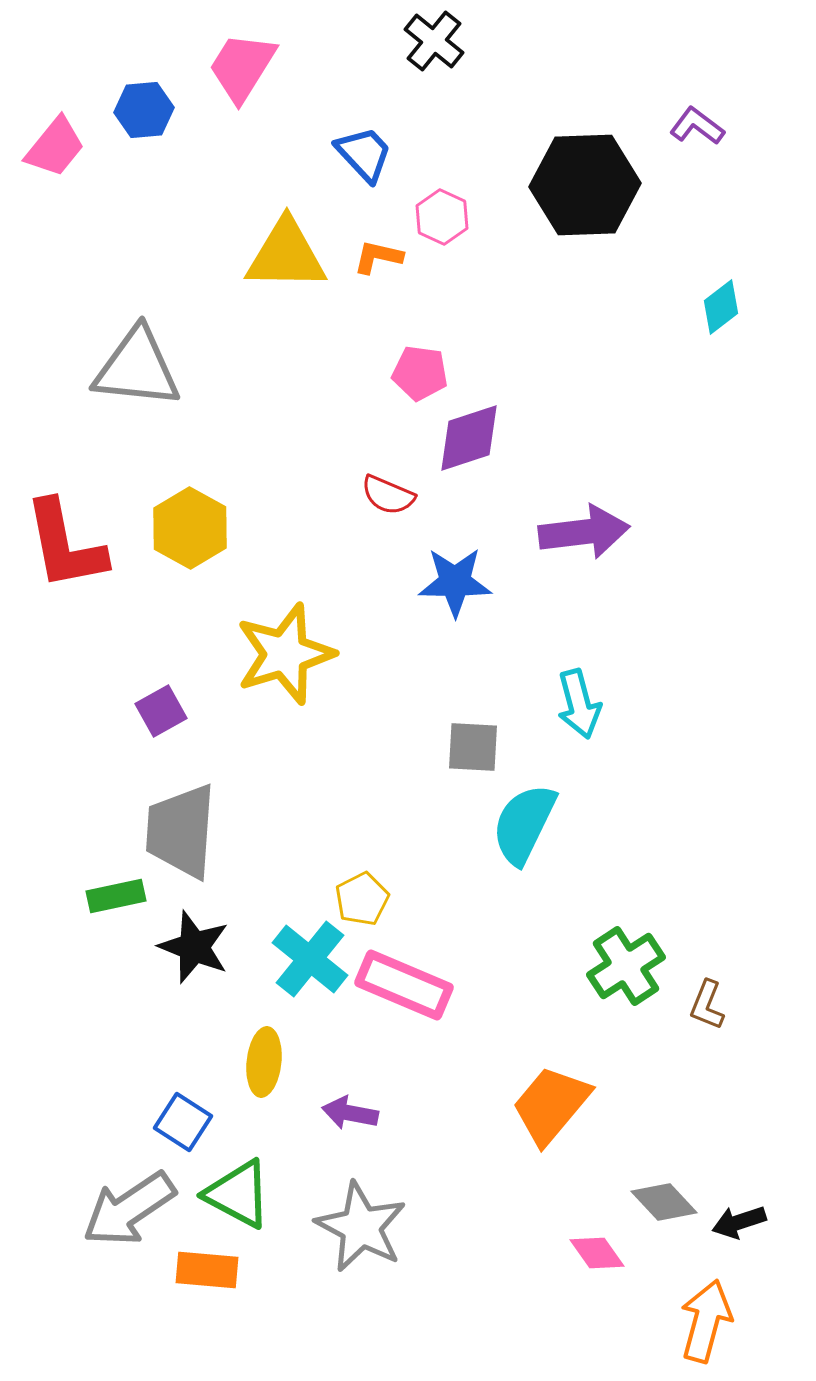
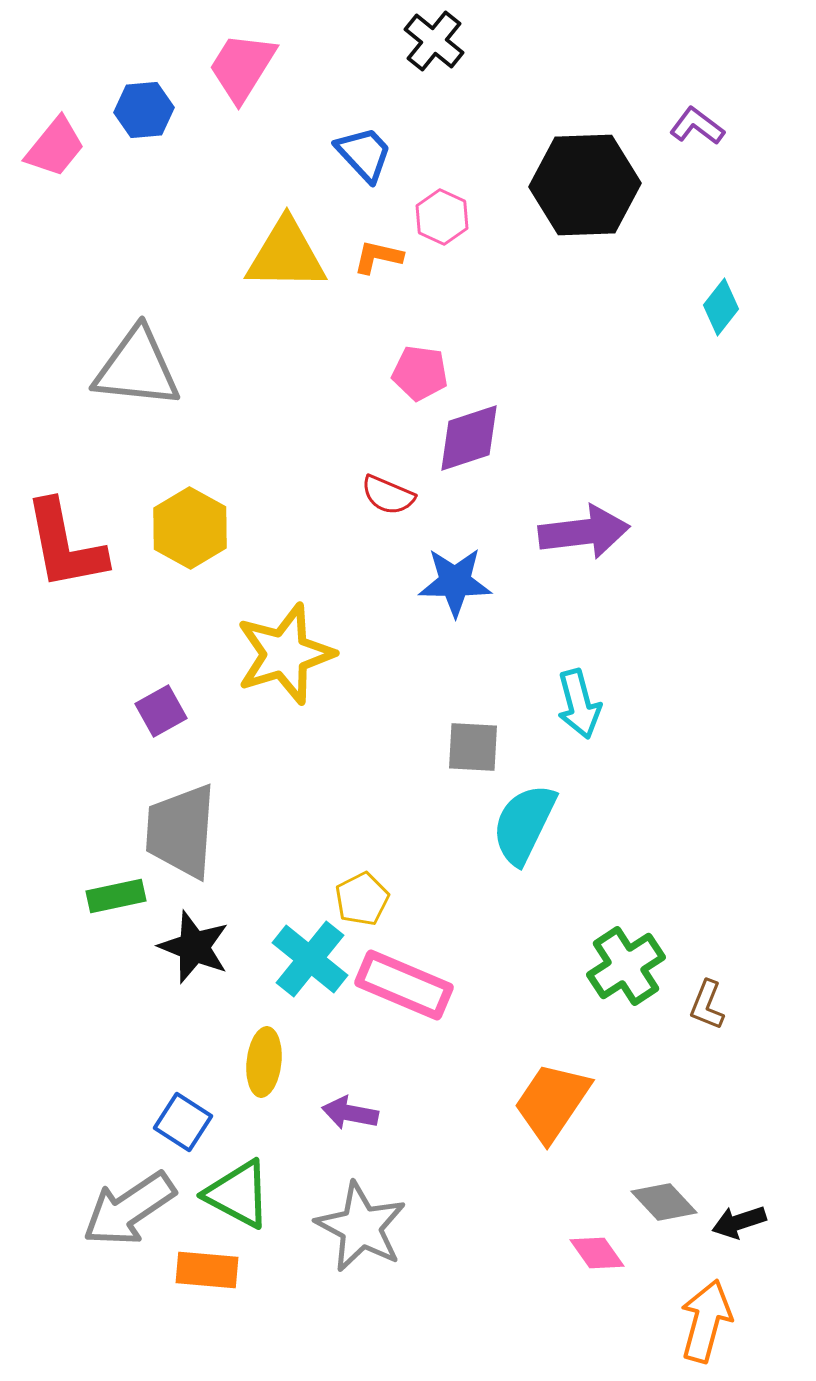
cyan diamond at (721, 307): rotated 14 degrees counterclockwise
orange trapezoid at (551, 1105): moved 1 px right, 3 px up; rotated 6 degrees counterclockwise
